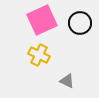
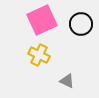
black circle: moved 1 px right, 1 px down
